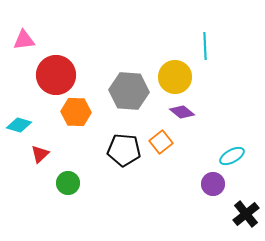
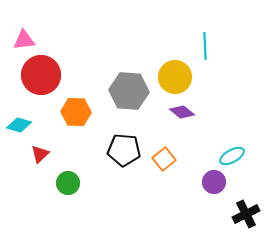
red circle: moved 15 px left
orange square: moved 3 px right, 17 px down
purple circle: moved 1 px right, 2 px up
black cross: rotated 12 degrees clockwise
